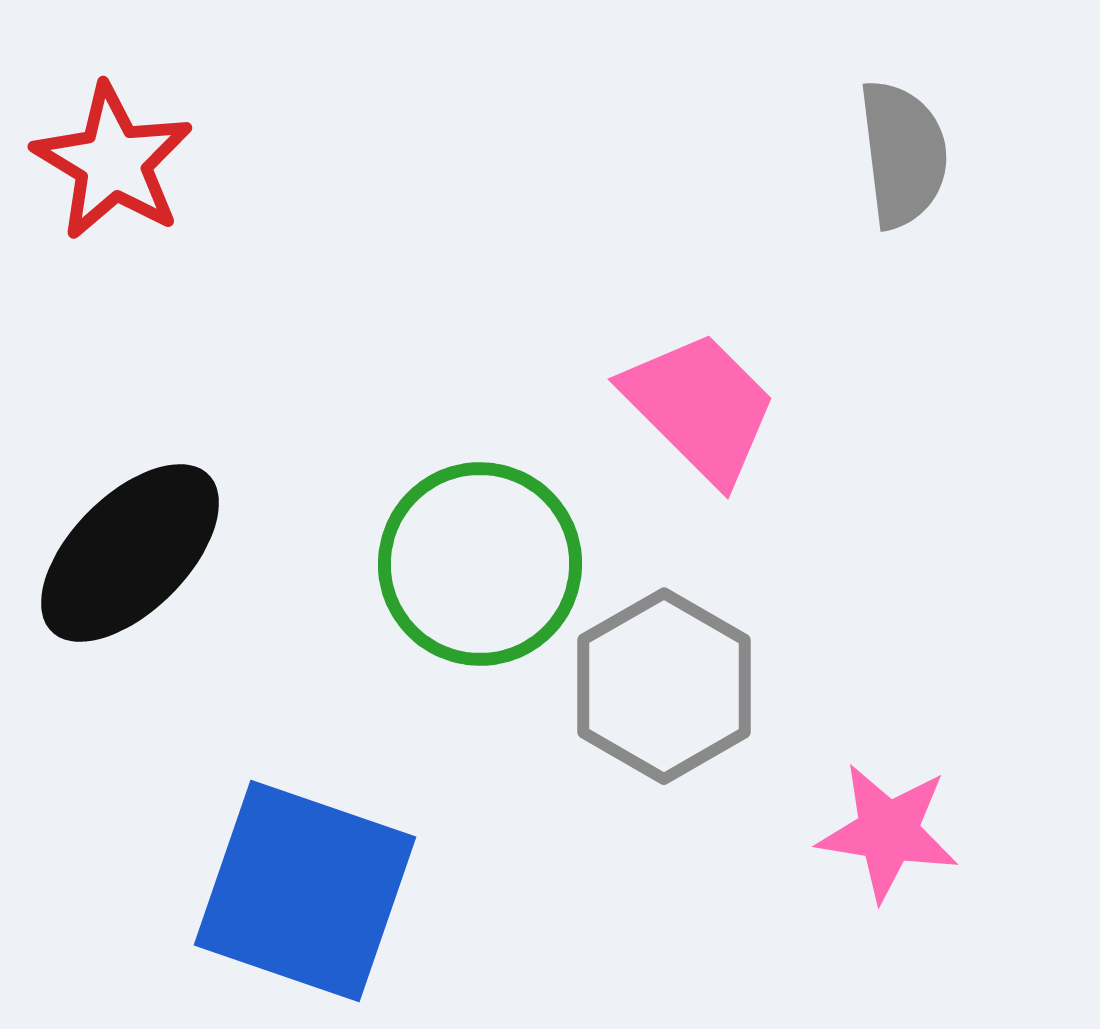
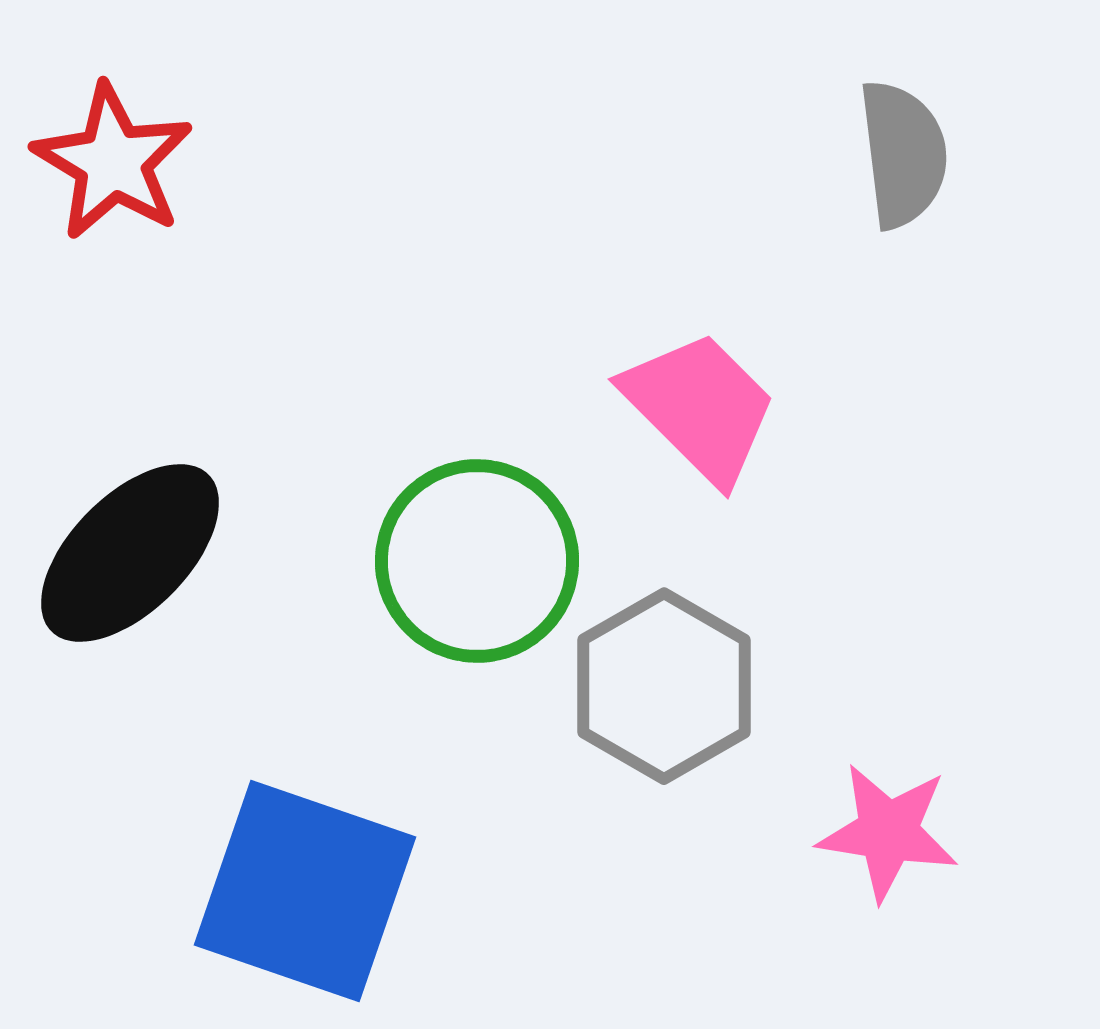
green circle: moved 3 px left, 3 px up
